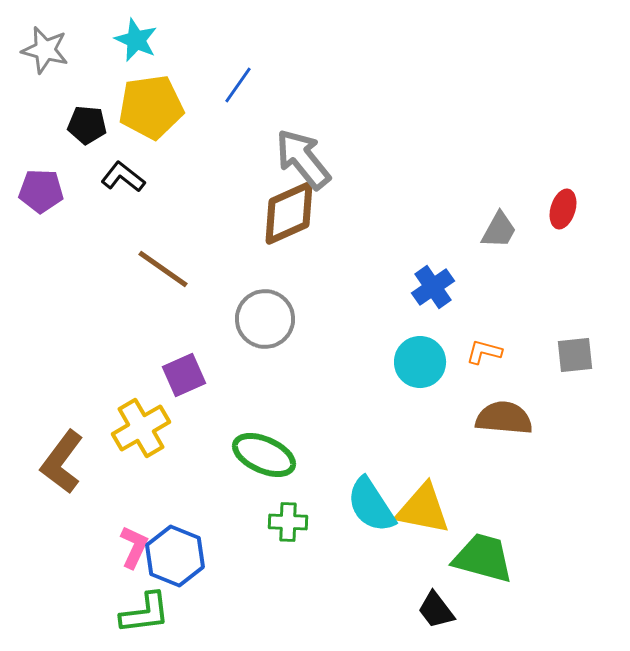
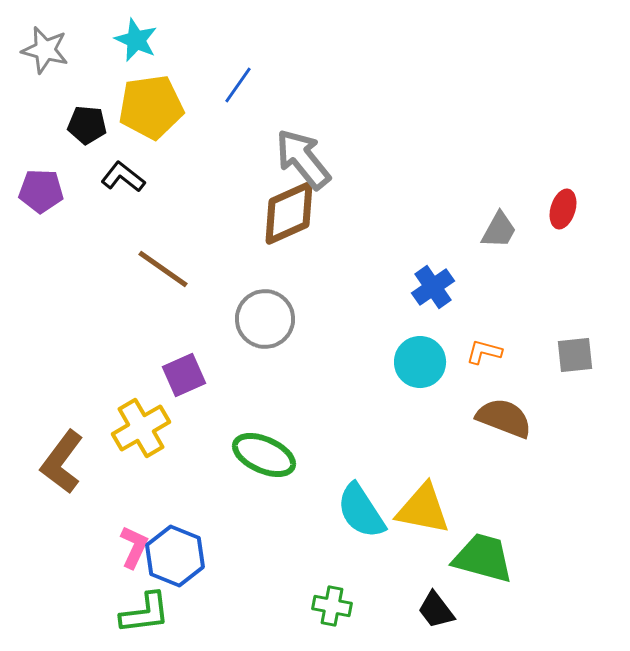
brown semicircle: rotated 16 degrees clockwise
cyan semicircle: moved 10 px left, 6 px down
green cross: moved 44 px right, 84 px down; rotated 9 degrees clockwise
